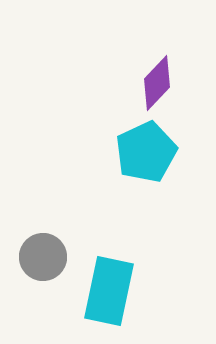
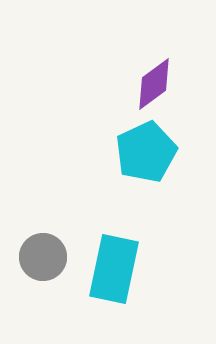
purple diamond: moved 3 px left, 1 px down; rotated 10 degrees clockwise
cyan rectangle: moved 5 px right, 22 px up
